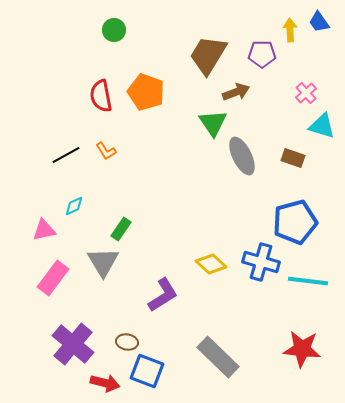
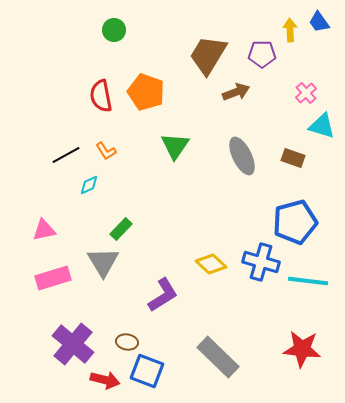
green triangle: moved 38 px left, 23 px down; rotated 8 degrees clockwise
cyan diamond: moved 15 px right, 21 px up
green rectangle: rotated 10 degrees clockwise
pink rectangle: rotated 36 degrees clockwise
red arrow: moved 3 px up
